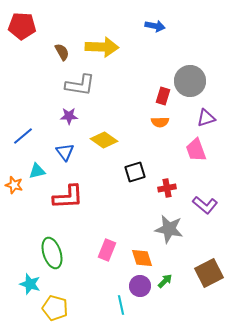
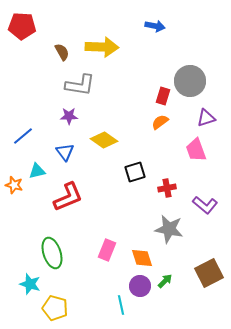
orange semicircle: rotated 144 degrees clockwise
red L-shape: rotated 20 degrees counterclockwise
